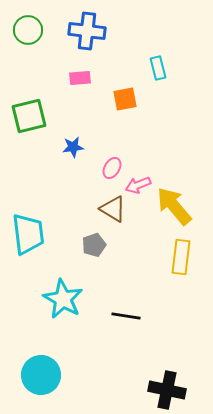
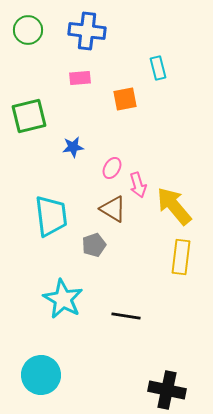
pink arrow: rotated 85 degrees counterclockwise
cyan trapezoid: moved 23 px right, 18 px up
